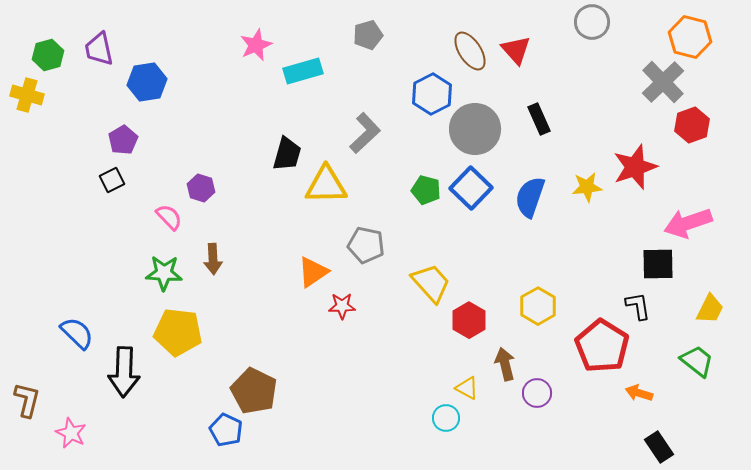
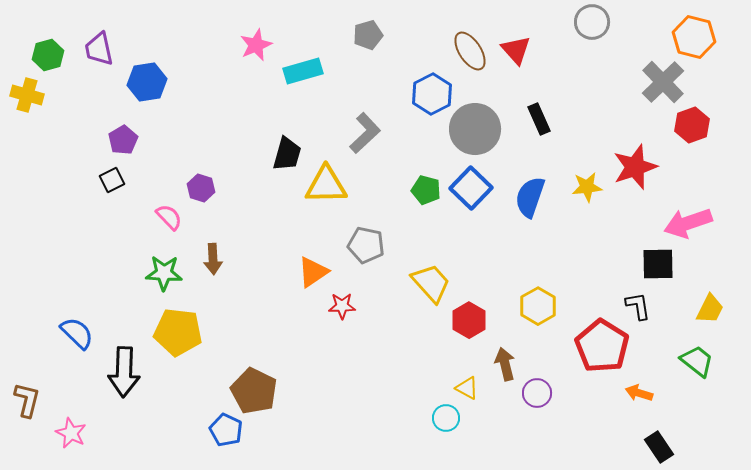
orange hexagon at (690, 37): moved 4 px right
